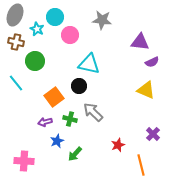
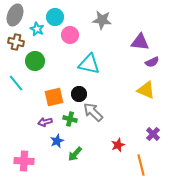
black circle: moved 8 px down
orange square: rotated 24 degrees clockwise
